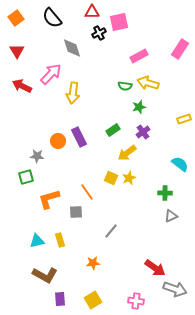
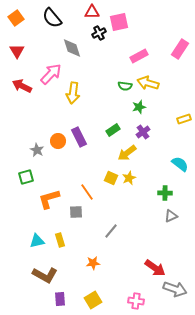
gray star at (37, 156): moved 6 px up; rotated 24 degrees clockwise
